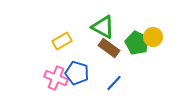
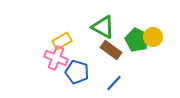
green pentagon: moved 3 px up
brown rectangle: moved 2 px right, 2 px down
blue pentagon: moved 1 px up
pink cross: moved 20 px up
